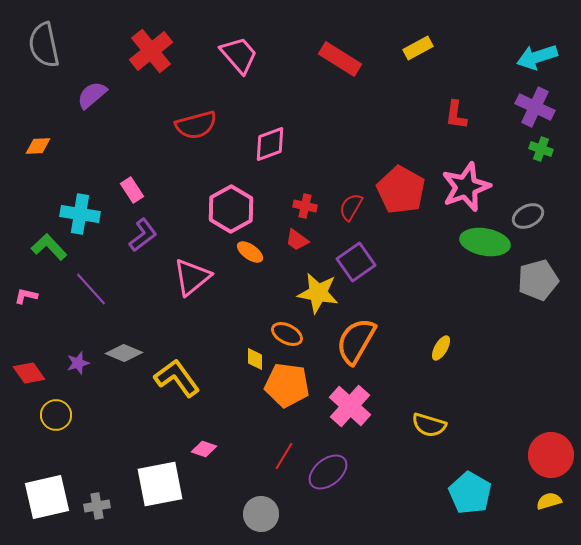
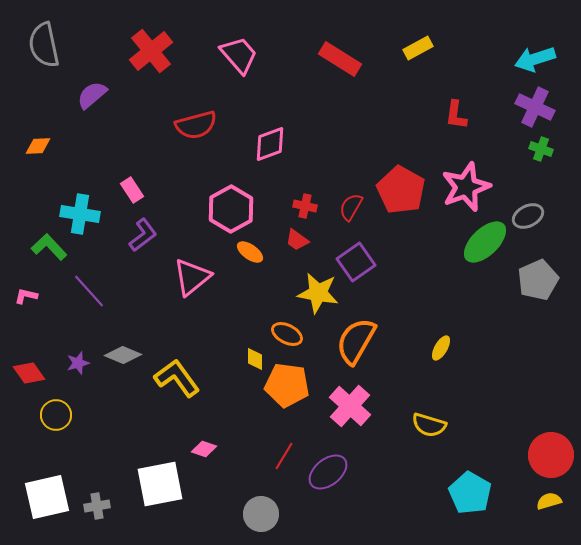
cyan arrow at (537, 57): moved 2 px left, 2 px down
green ellipse at (485, 242): rotated 54 degrees counterclockwise
gray pentagon at (538, 280): rotated 9 degrees counterclockwise
purple line at (91, 289): moved 2 px left, 2 px down
gray diamond at (124, 353): moved 1 px left, 2 px down
